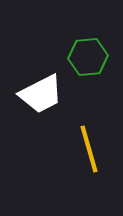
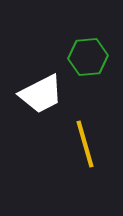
yellow line: moved 4 px left, 5 px up
